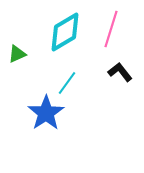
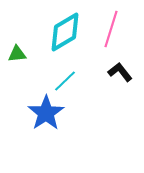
green triangle: rotated 18 degrees clockwise
cyan line: moved 2 px left, 2 px up; rotated 10 degrees clockwise
